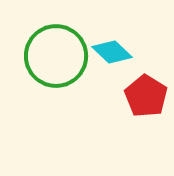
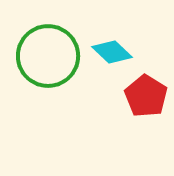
green circle: moved 8 px left
